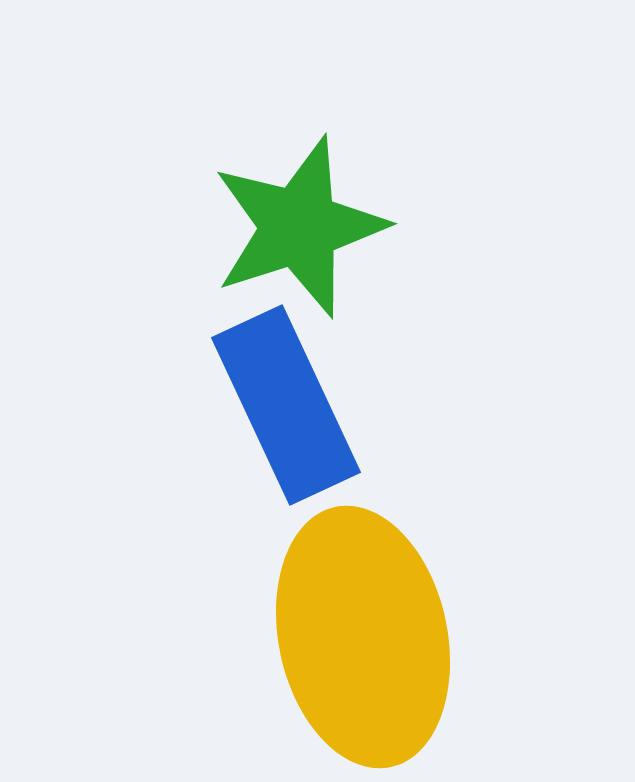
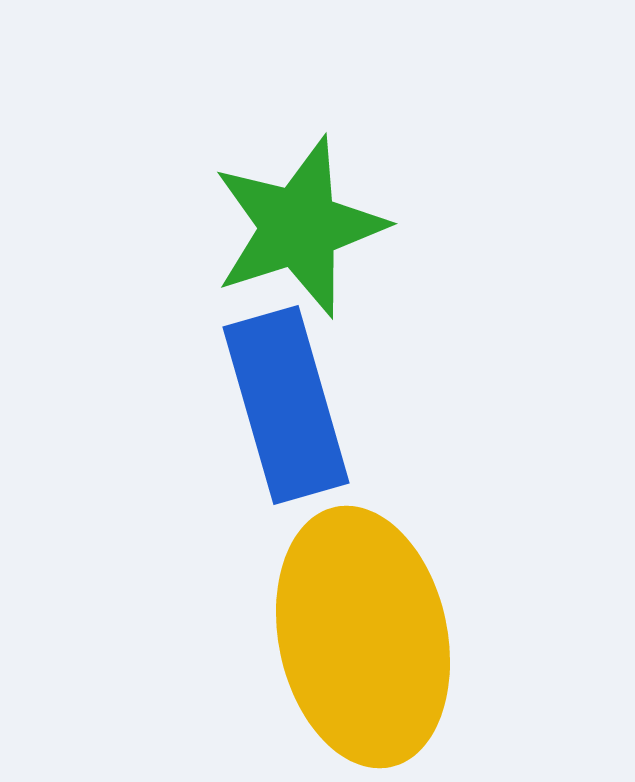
blue rectangle: rotated 9 degrees clockwise
